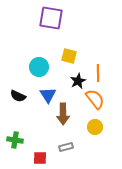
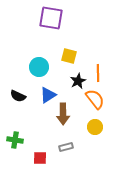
blue triangle: rotated 30 degrees clockwise
